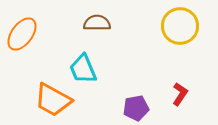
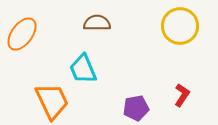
red L-shape: moved 2 px right, 1 px down
orange trapezoid: moved 1 px left, 1 px down; rotated 144 degrees counterclockwise
